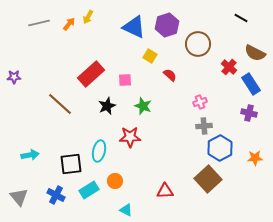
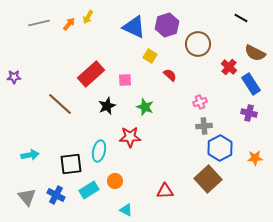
green star: moved 2 px right, 1 px down
gray triangle: moved 8 px right
